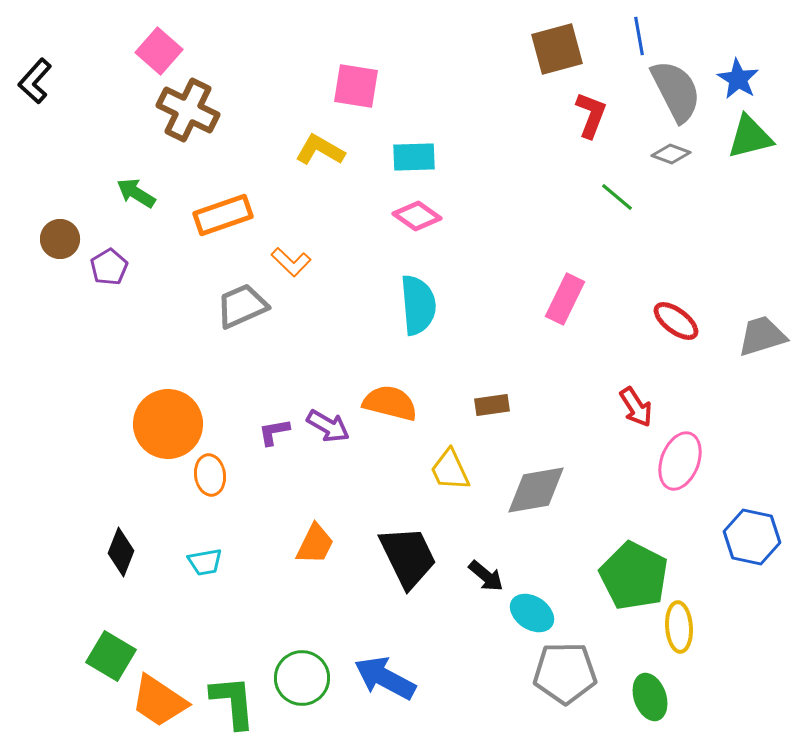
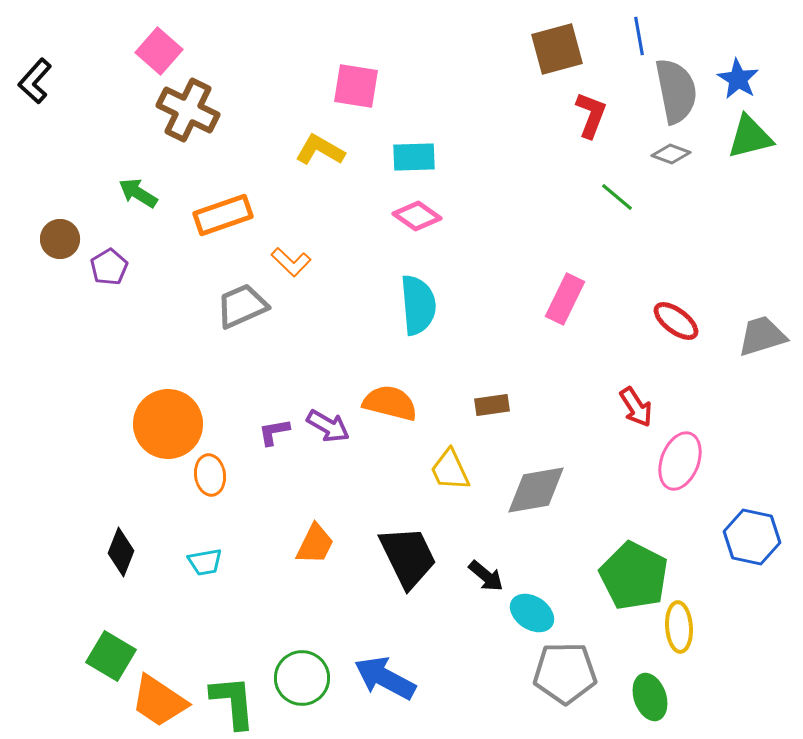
gray semicircle at (676, 91): rotated 16 degrees clockwise
green arrow at (136, 193): moved 2 px right
